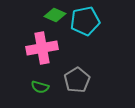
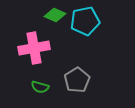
pink cross: moved 8 px left
